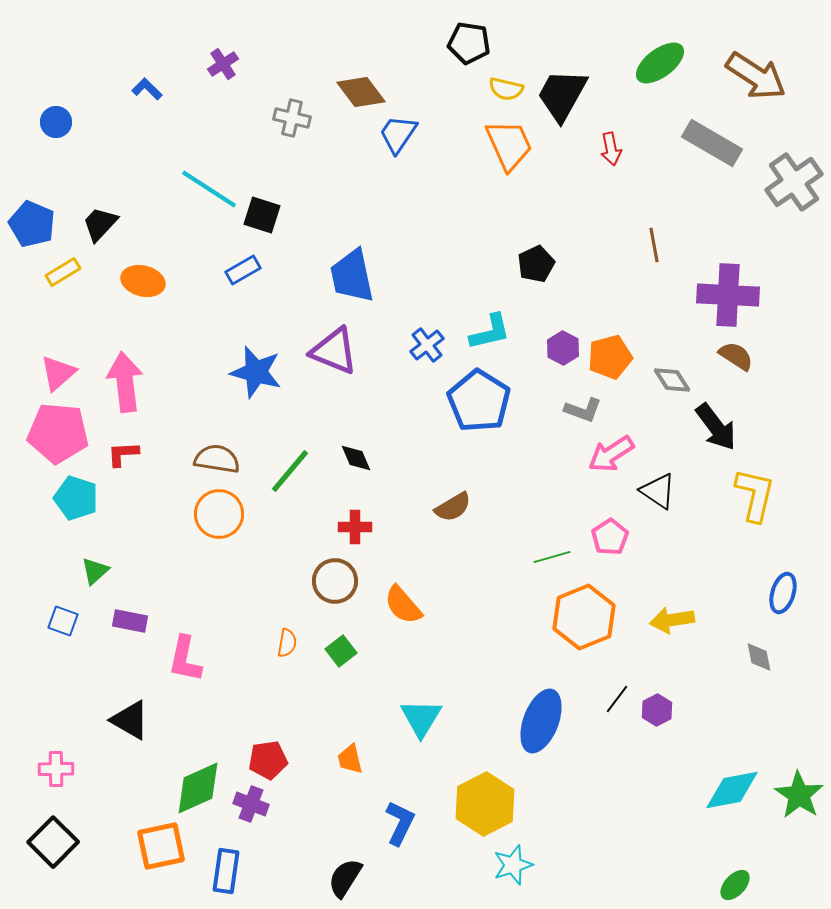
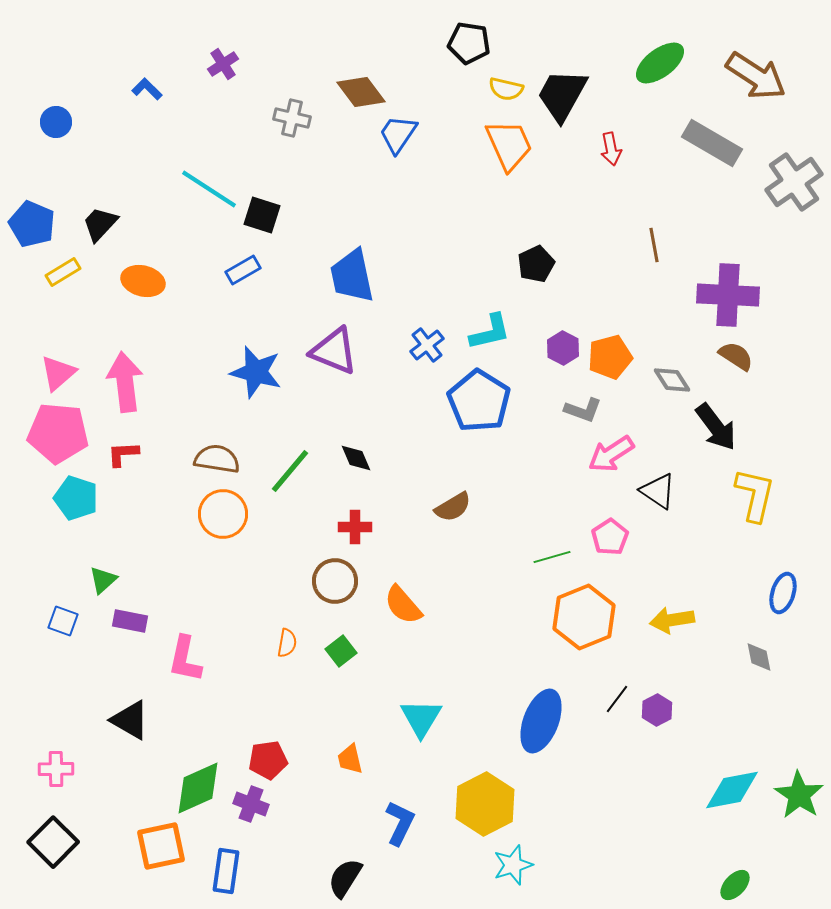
orange circle at (219, 514): moved 4 px right
green triangle at (95, 571): moved 8 px right, 9 px down
